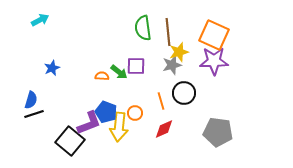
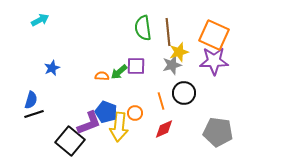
green arrow: rotated 102 degrees clockwise
